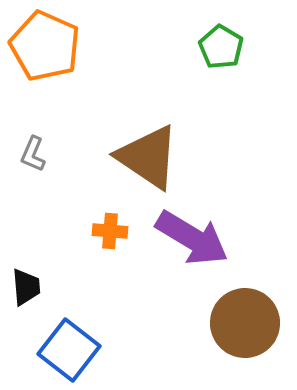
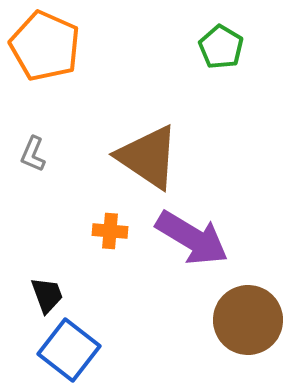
black trapezoid: moved 21 px right, 8 px down; rotated 15 degrees counterclockwise
brown circle: moved 3 px right, 3 px up
